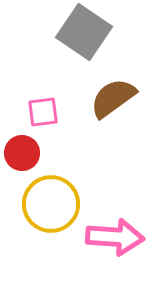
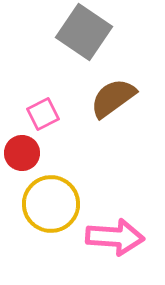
pink square: moved 2 px down; rotated 20 degrees counterclockwise
